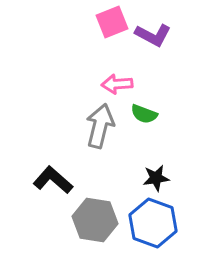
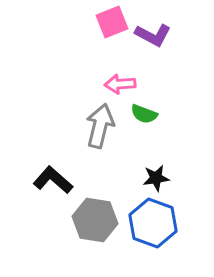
pink arrow: moved 3 px right
